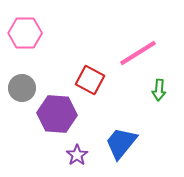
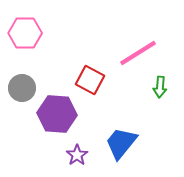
green arrow: moved 1 px right, 3 px up
